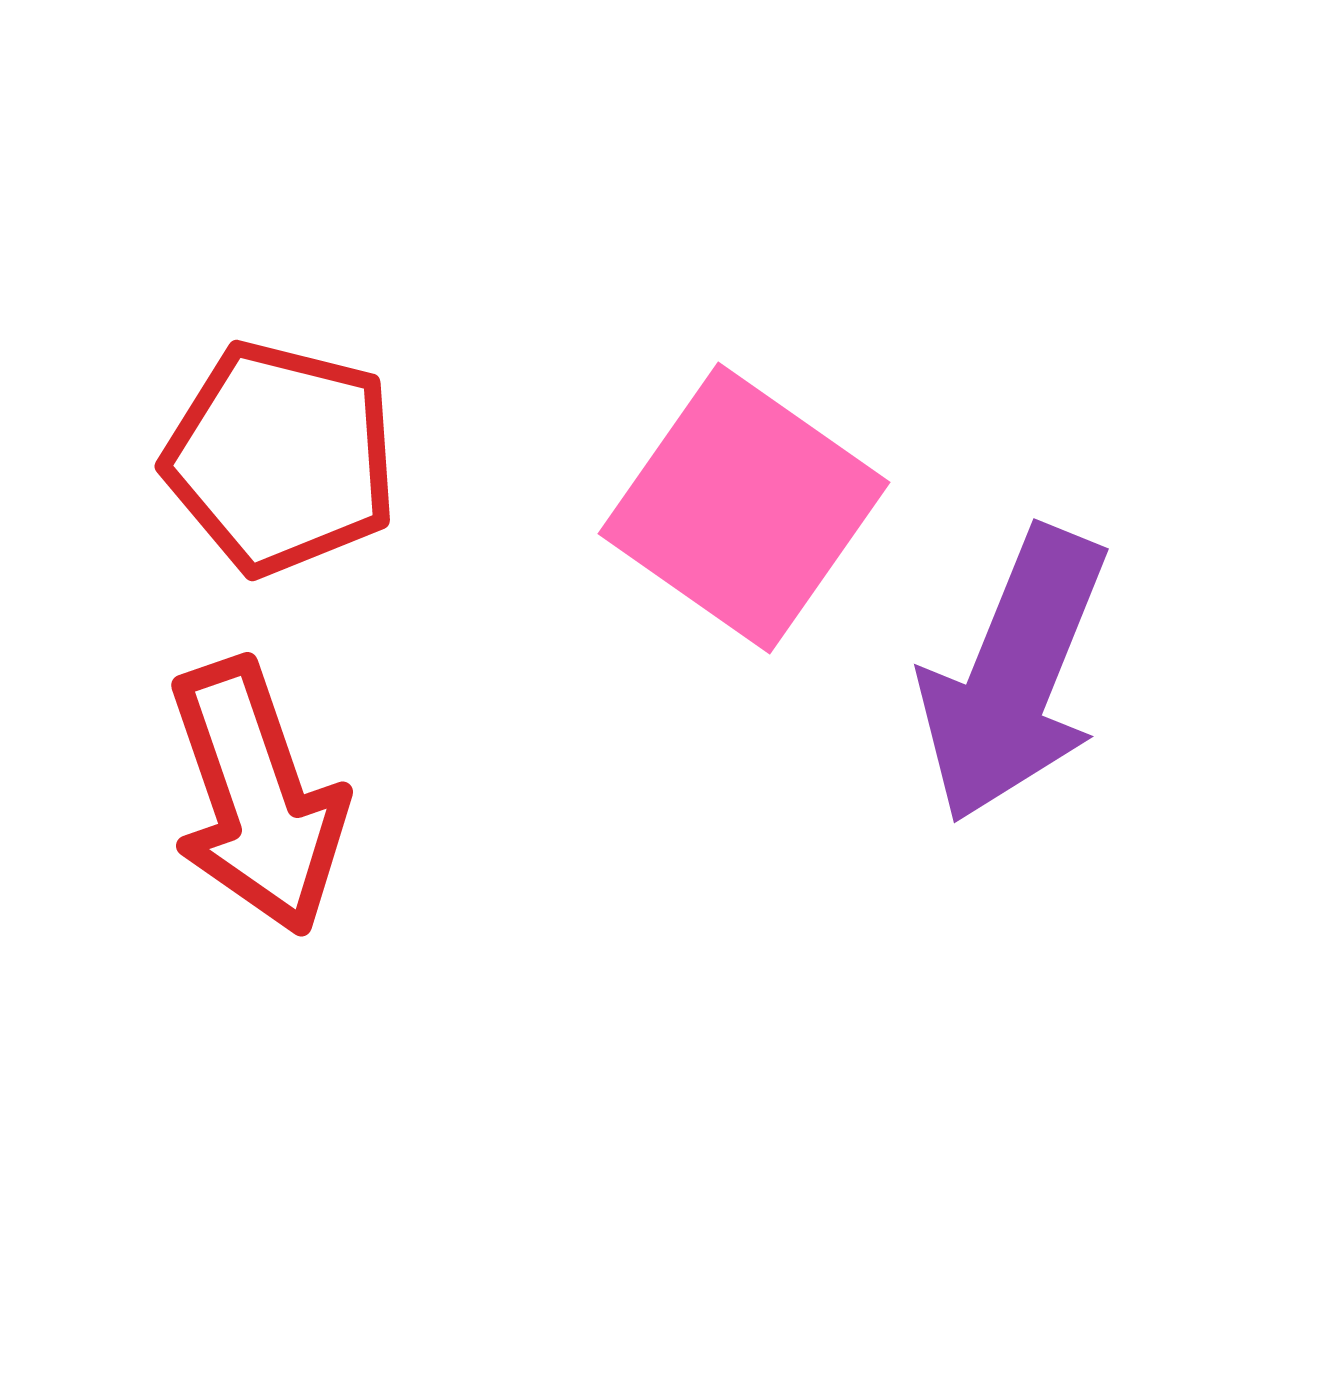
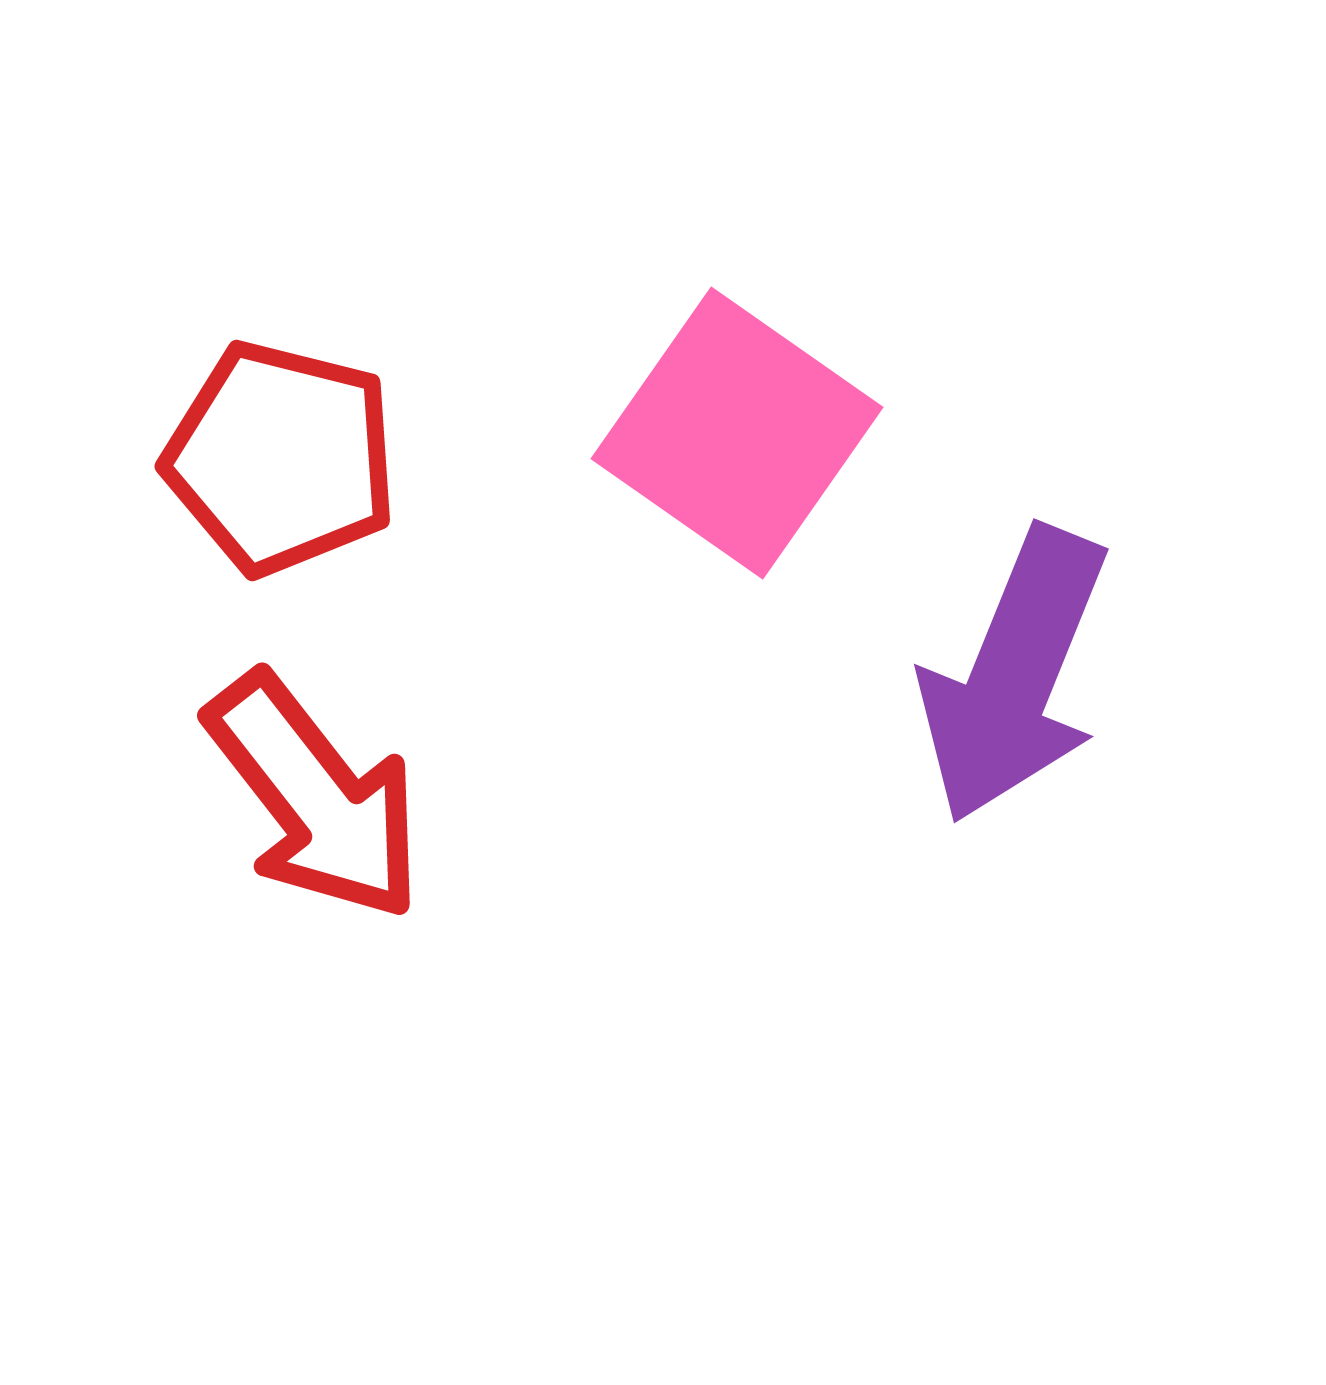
pink square: moved 7 px left, 75 px up
red arrow: moved 58 px right; rotated 19 degrees counterclockwise
